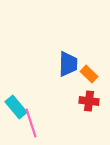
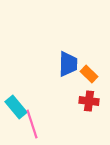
pink line: moved 1 px right, 1 px down
